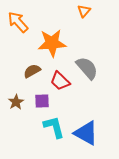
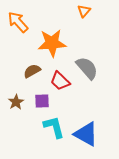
blue triangle: moved 1 px down
